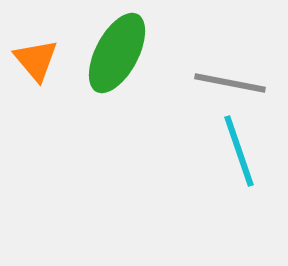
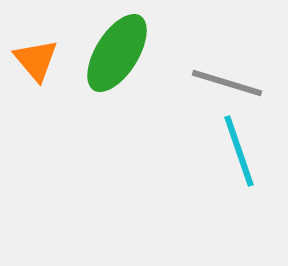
green ellipse: rotated 4 degrees clockwise
gray line: moved 3 px left; rotated 6 degrees clockwise
